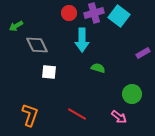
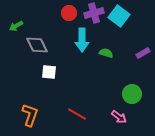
green semicircle: moved 8 px right, 15 px up
